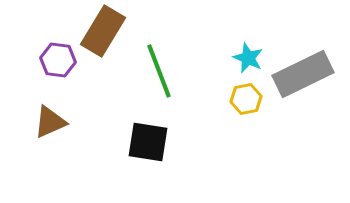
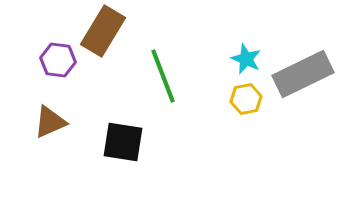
cyan star: moved 2 px left, 1 px down
green line: moved 4 px right, 5 px down
black square: moved 25 px left
